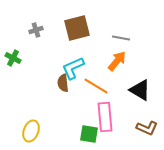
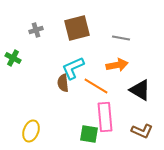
orange arrow: moved 4 px down; rotated 40 degrees clockwise
brown L-shape: moved 5 px left, 3 px down
